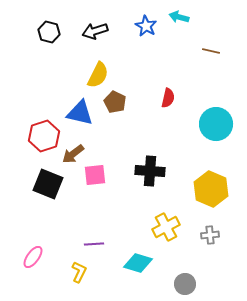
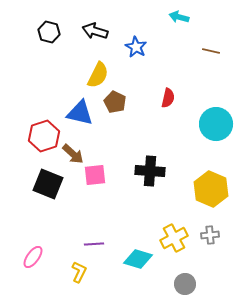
blue star: moved 10 px left, 21 px down
black arrow: rotated 35 degrees clockwise
brown arrow: rotated 100 degrees counterclockwise
yellow cross: moved 8 px right, 11 px down
cyan diamond: moved 4 px up
